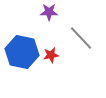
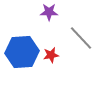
blue hexagon: rotated 16 degrees counterclockwise
